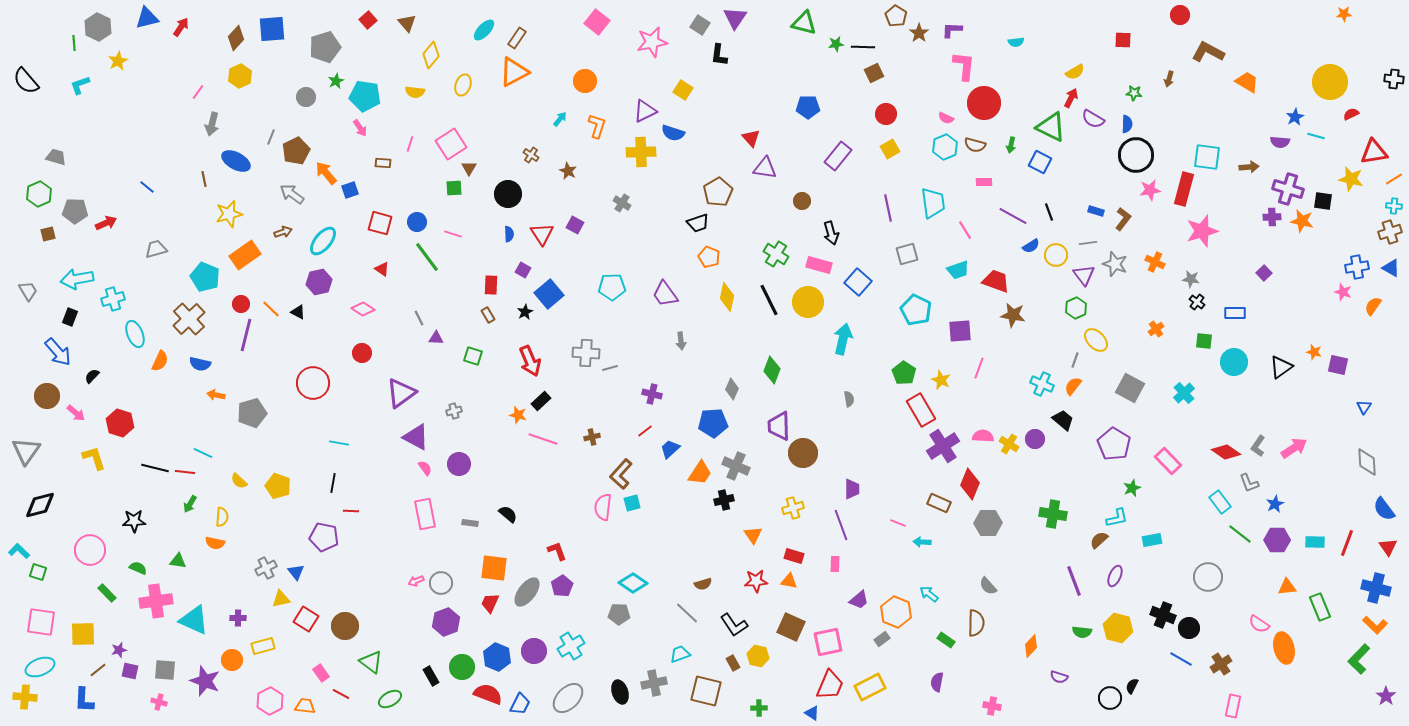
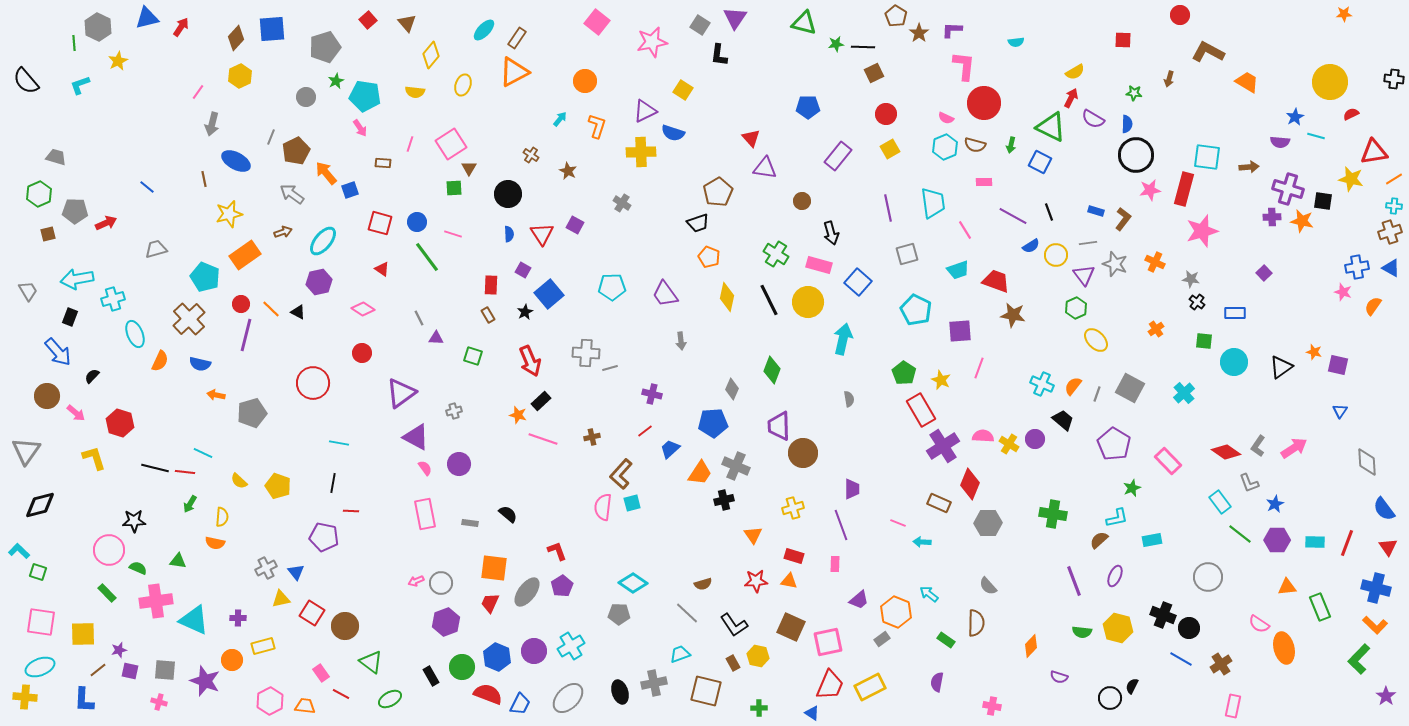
gray line at (1075, 360): moved 22 px right, 34 px down
blue triangle at (1364, 407): moved 24 px left, 4 px down
pink circle at (90, 550): moved 19 px right
red square at (306, 619): moved 6 px right, 6 px up
